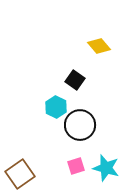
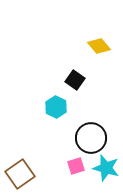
black circle: moved 11 px right, 13 px down
